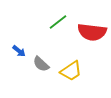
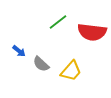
yellow trapezoid: rotated 15 degrees counterclockwise
